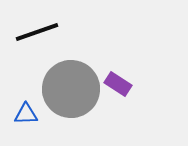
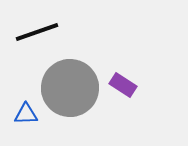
purple rectangle: moved 5 px right, 1 px down
gray circle: moved 1 px left, 1 px up
